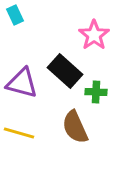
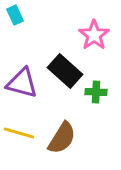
brown semicircle: moved 13 px left, 11 px down; rotated 124 degrees counterclockwise
